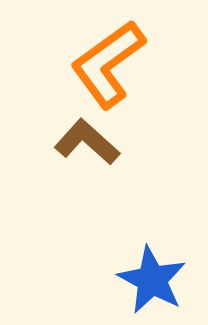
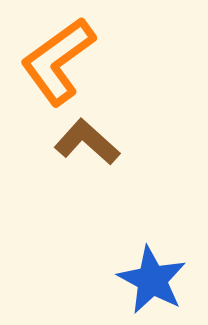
orange L-shape: moved 50 px left, 3 px up
